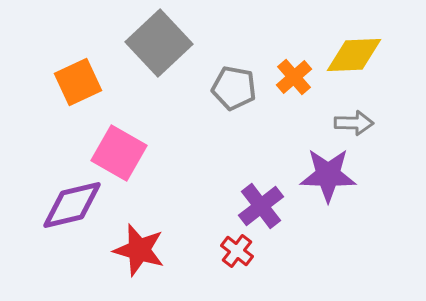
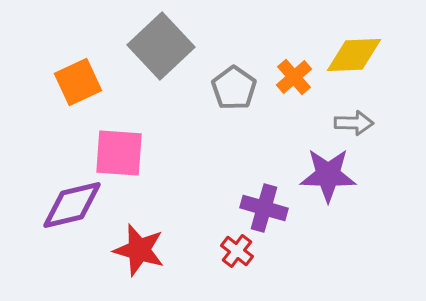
gray square: moved 2 px right, 3 px down
gray pentagon: rotated 24 degrees clockwise
pink square: rotated 26 degrees counterclockwise
purple cross: moved 3 px right, 2 px down; rotated 36 degrees counterclockwise
